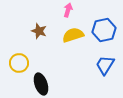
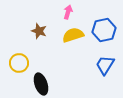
pink arrow: moved 2 px down
